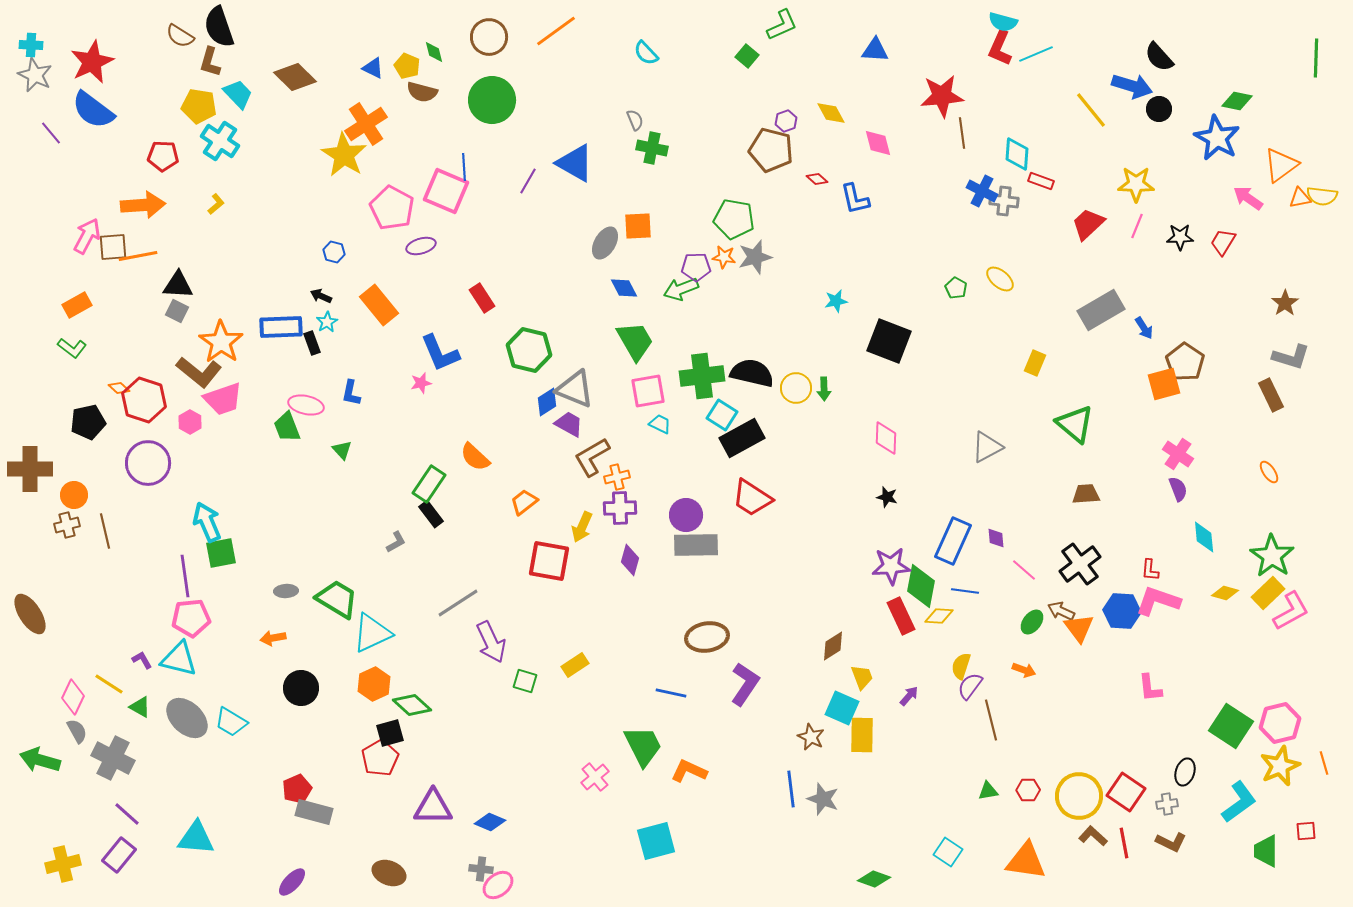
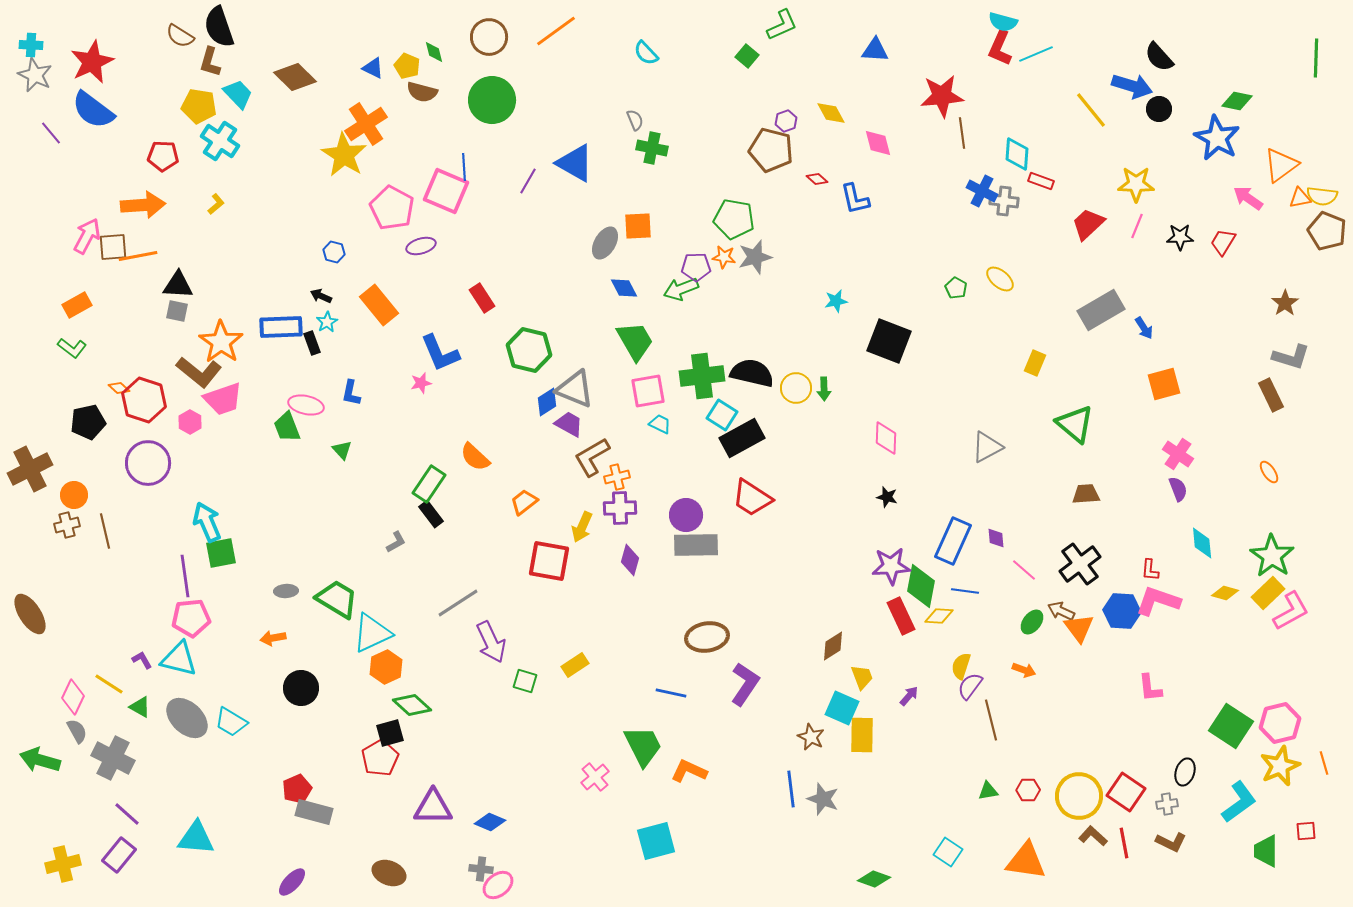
gray square at (177, 311): rotated 15 degrees counterclockwise
brown pentagon at (1185, 362): moved 142 px right, 131 px up; rotated 12 degrees counterclockwise
brown cross at (30, 469): rotated 27 degrees counterclockwise
cyan diamond at (1204, 537): moved 2 px left, 6 px down
orange hexagon at (374, 684): moved 12 px right, 17 px up
